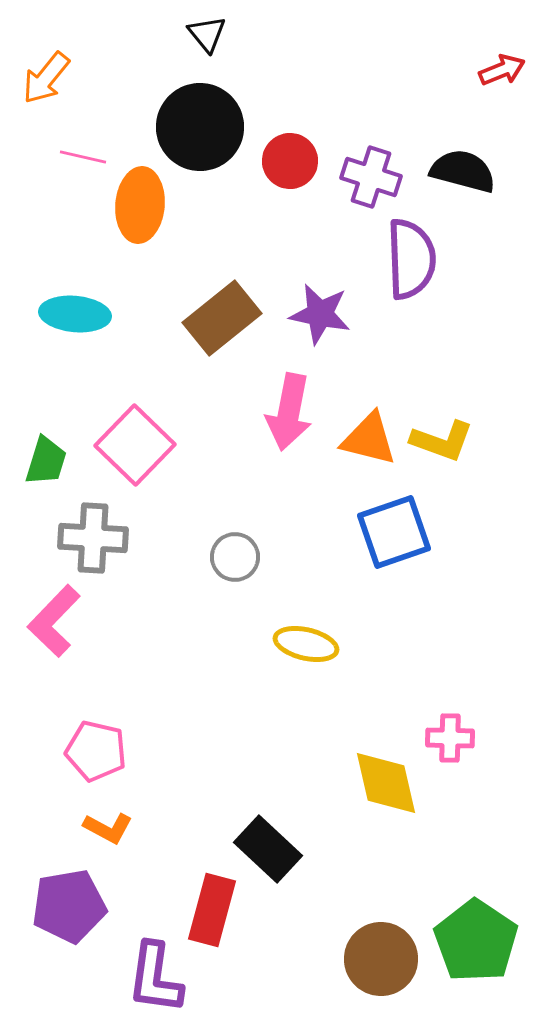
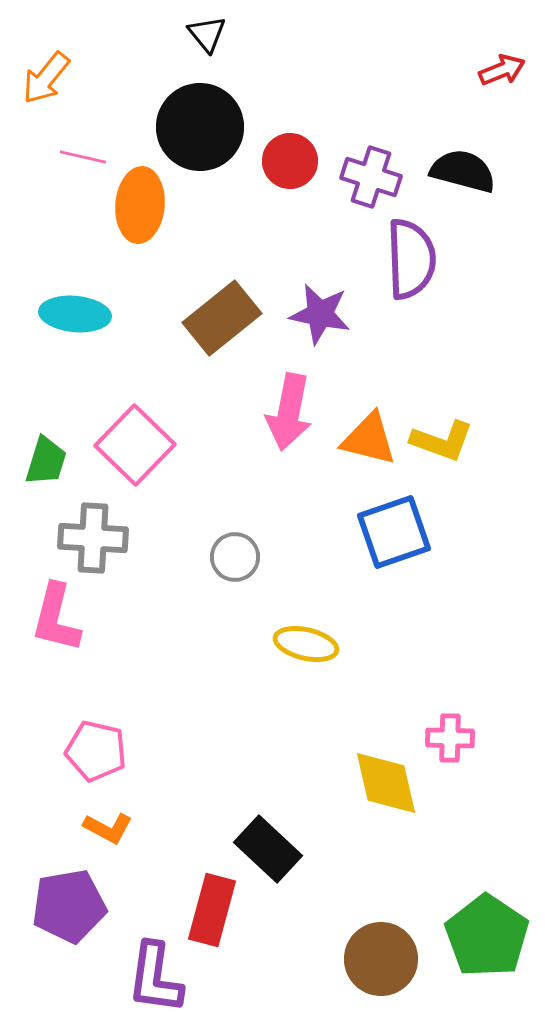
pink L-shape: moved 2 px right, 3 px up; rotated 30 degrees counterclockwise
green pentagon: moved 11 px right, 5 px up
